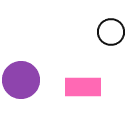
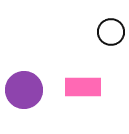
purple circle: moved 3 px right, 10 px down
